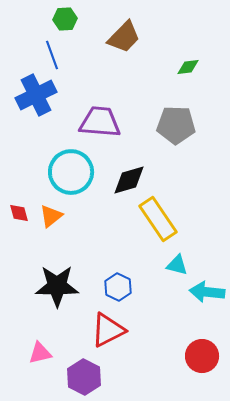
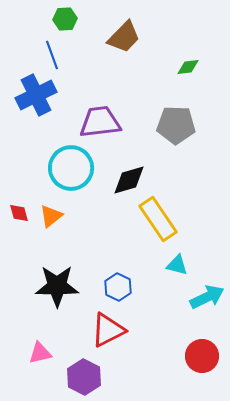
purple trapezoid: rotated 12 degrees counterclockwise
cyan circle: moved 4 px up
cyan arrow: moved 5 px down; rotated 148 degrees clockwise
